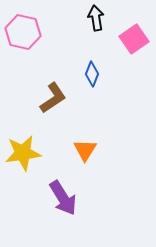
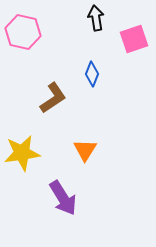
pink square: rotated 16 degrees clockwise
yellow star: moved 1 px left
